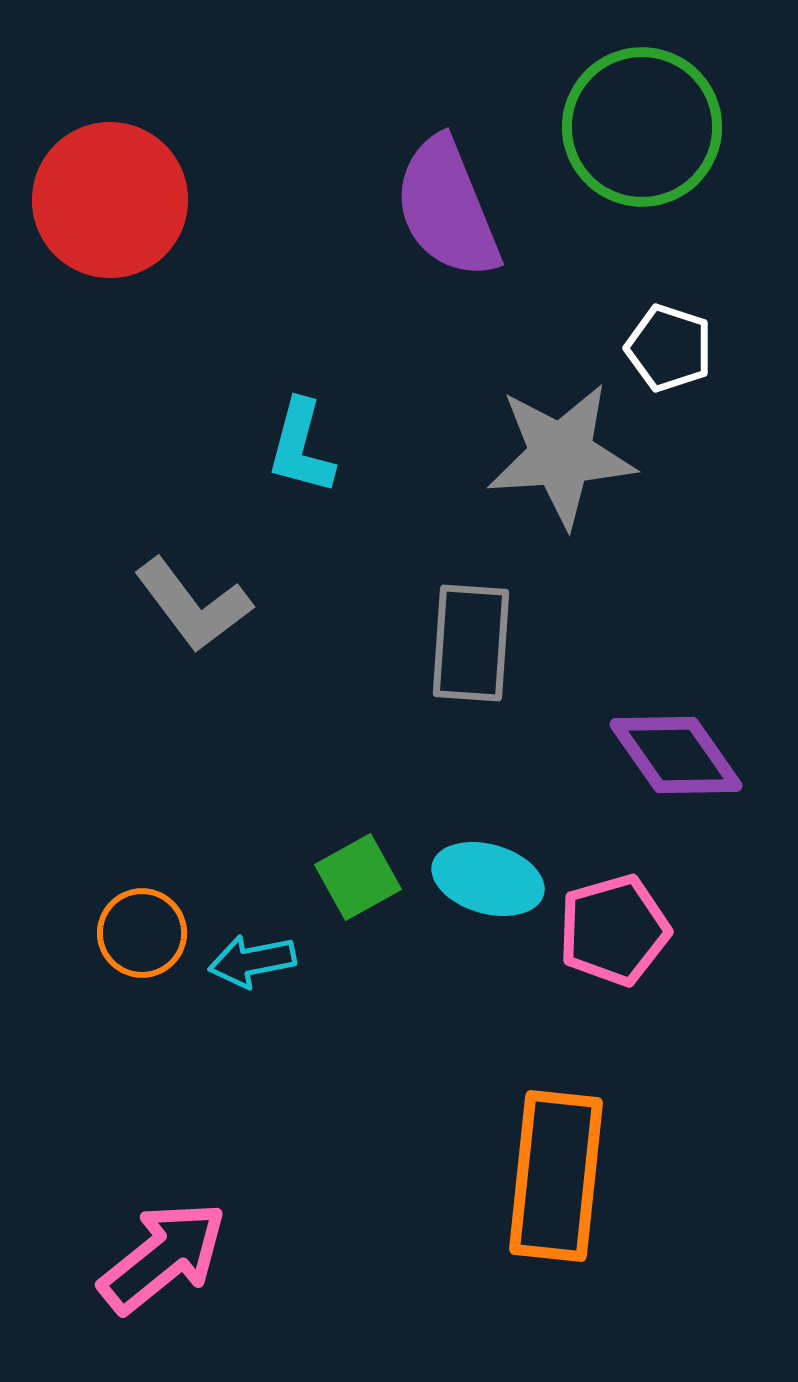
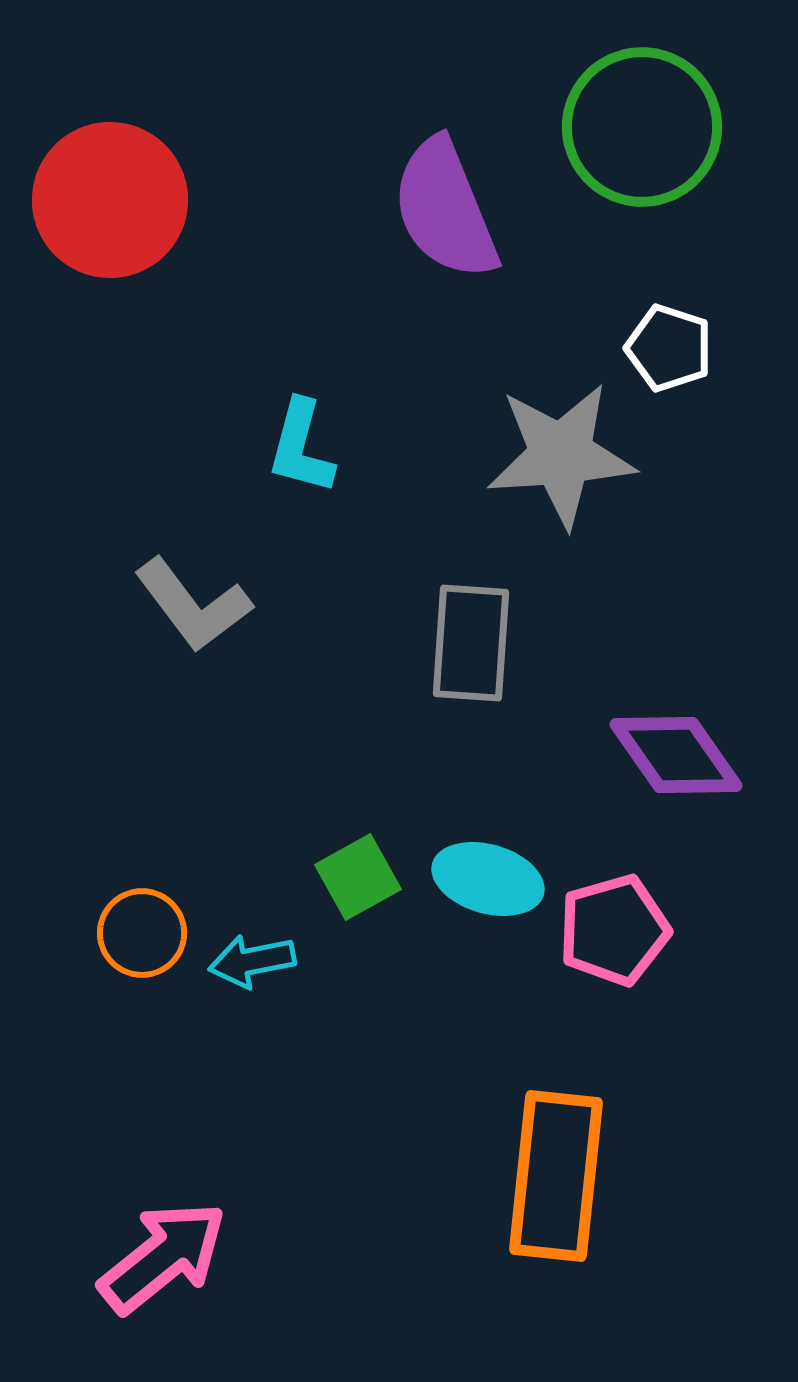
purple semicircle: moved 2 px left, 1 px down
